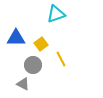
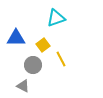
cyan triangle: moved 4 px down
yellow square: moved 2 px right, 1 px down
gray triangle: moved 2 px down
